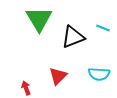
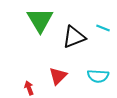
green triangle: moved 1 px right, 1 px down
black triangle: moved 1 px right
cyan semicircle: moved 1 px left, 2 px down
red arrow: moved 3 px right
